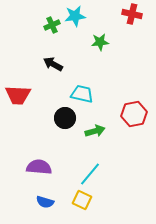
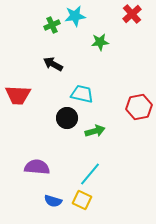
red cross: rotated 36 degrees clockwise
red hexagon: moved 5 px right, 7 px up
black circle: moved 2 px right
purple semicircle: moved 2 px left
blue semicircle: moved 8 px right, 1 px up
